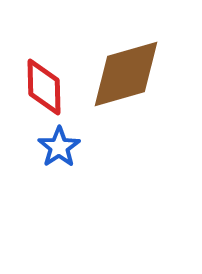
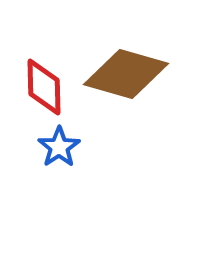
brown diamond: rotated 32 degrees clockwise
